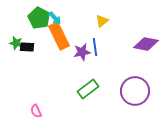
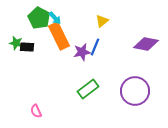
blue line: rotated 30 degrees clockwise
